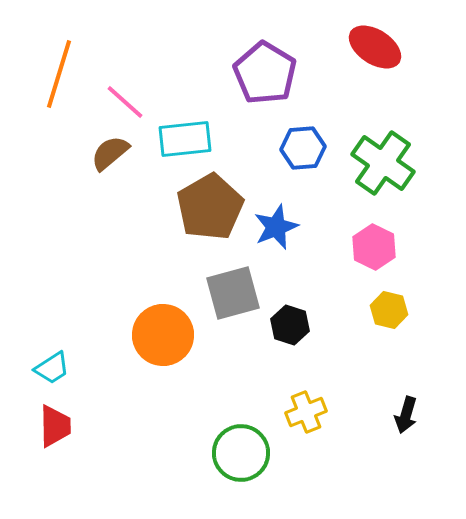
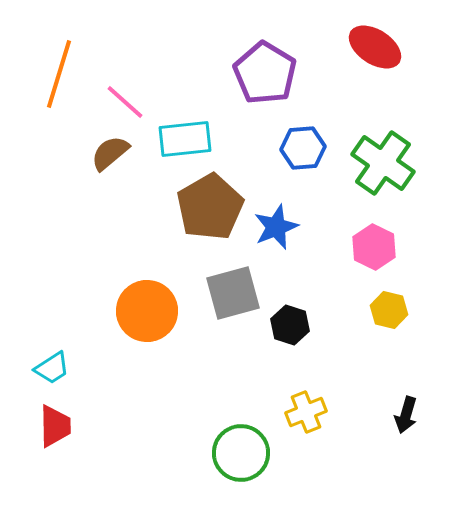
orange circle: moved 16 px left, 24 px up
